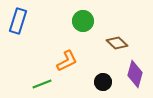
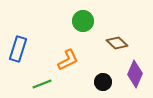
blue rectangle: moved 28 px down
orange L-shape: moved 1 px right, 1 px up
purple diamond: rotated 8 degrees clockwise
